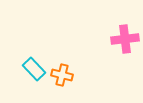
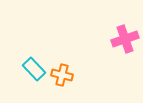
pink cross: rotated 12 degrees counterclockwise
